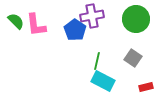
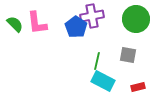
green semicircle: moved 1 px left, 3 px down
pink L-shape: moved 1 px right, 2 px up
blue pentagon: moved 1 px right, 3 px up
gray square: moved 5 px left, 3 px up; rotated 24 degrees counterclockwise
red rectangle: moved 8 px left
